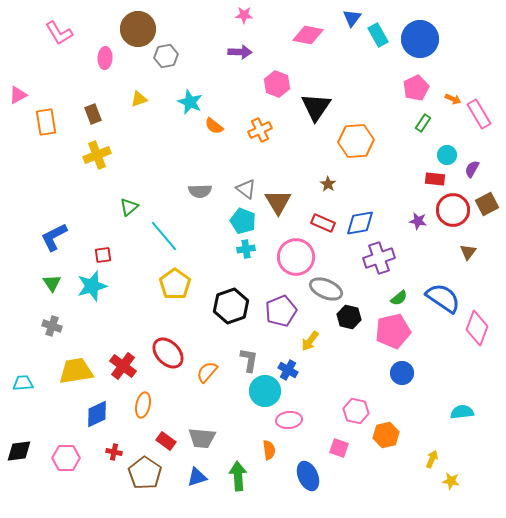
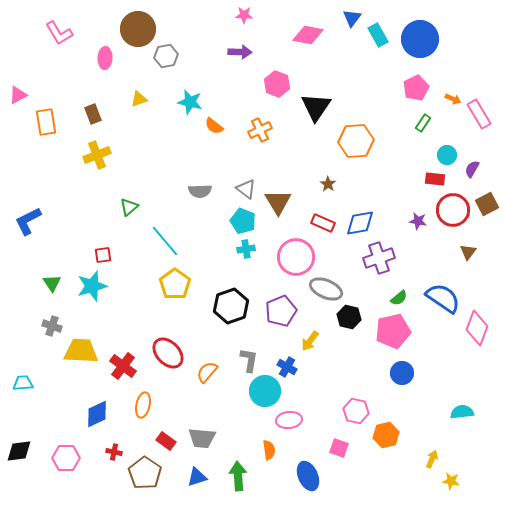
cyan star at (190, 102): rotated 10 degrees counterclockwise
cyan line at (164, 236): moved 1 px right, 5 px down
blue L-shape at (54, 237): moved 26 px left, 16 px up
blue cross at (288, 370): moved 1 px left, 3 px up
yellow trapezoid at (76, 371): moved 5 px right, 20 px up; rotated 12 degrees clockwise
